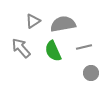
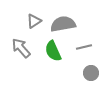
gray triangle: moved 1 px right
